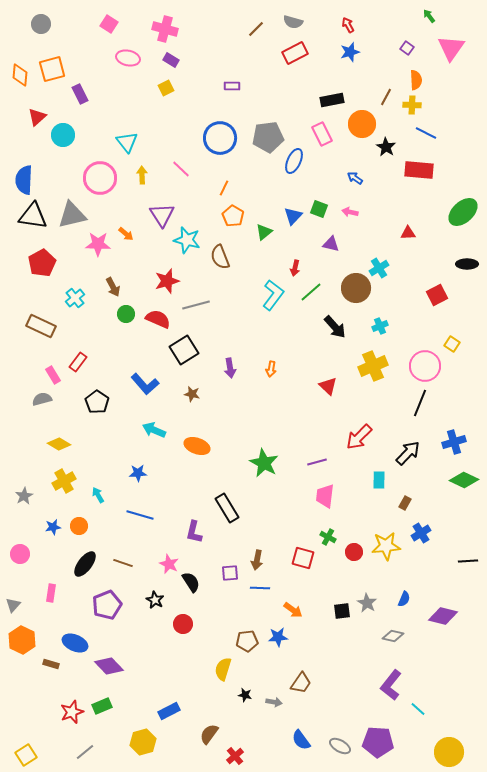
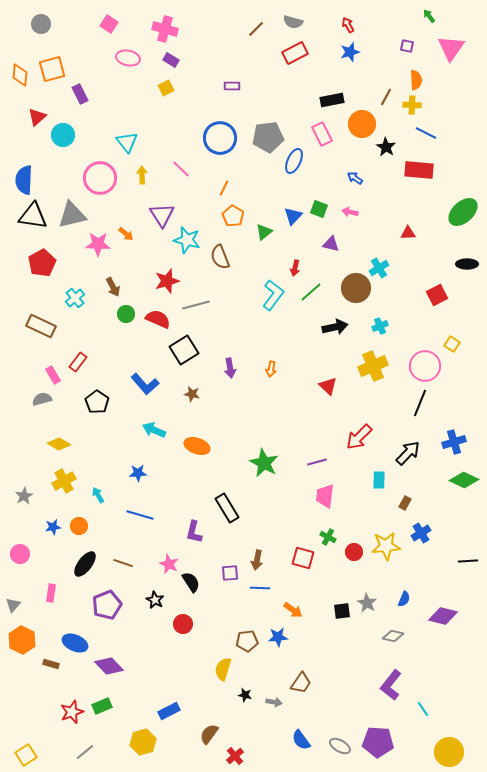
purple square at (407, 48): moved 2 px up; rotated 24 degrees counterclockwise
black arrow at (335, 327): rotated 60 degrees counterclockwise
cyan line at (418, 709): moved 5 px right; rotated 14 degrees clockwise
